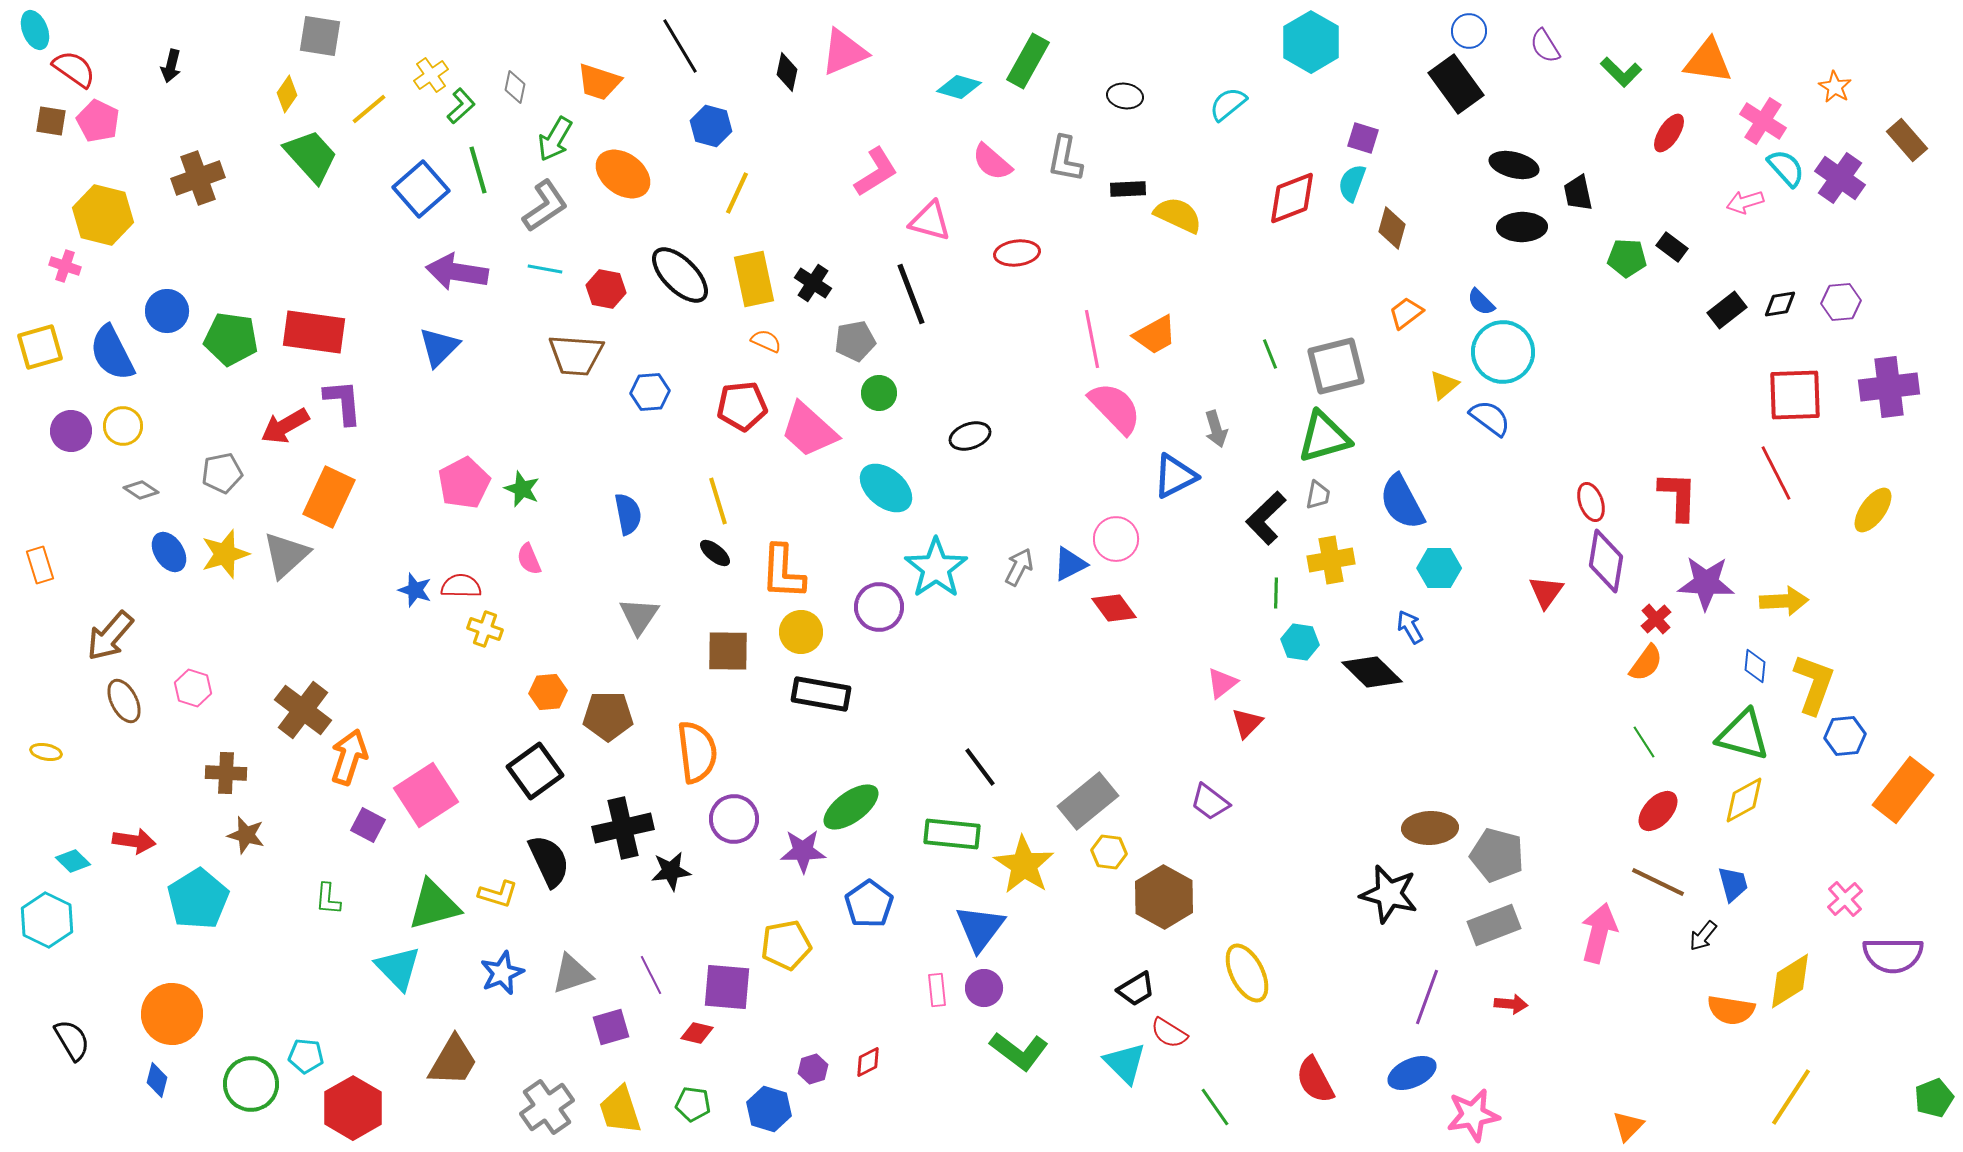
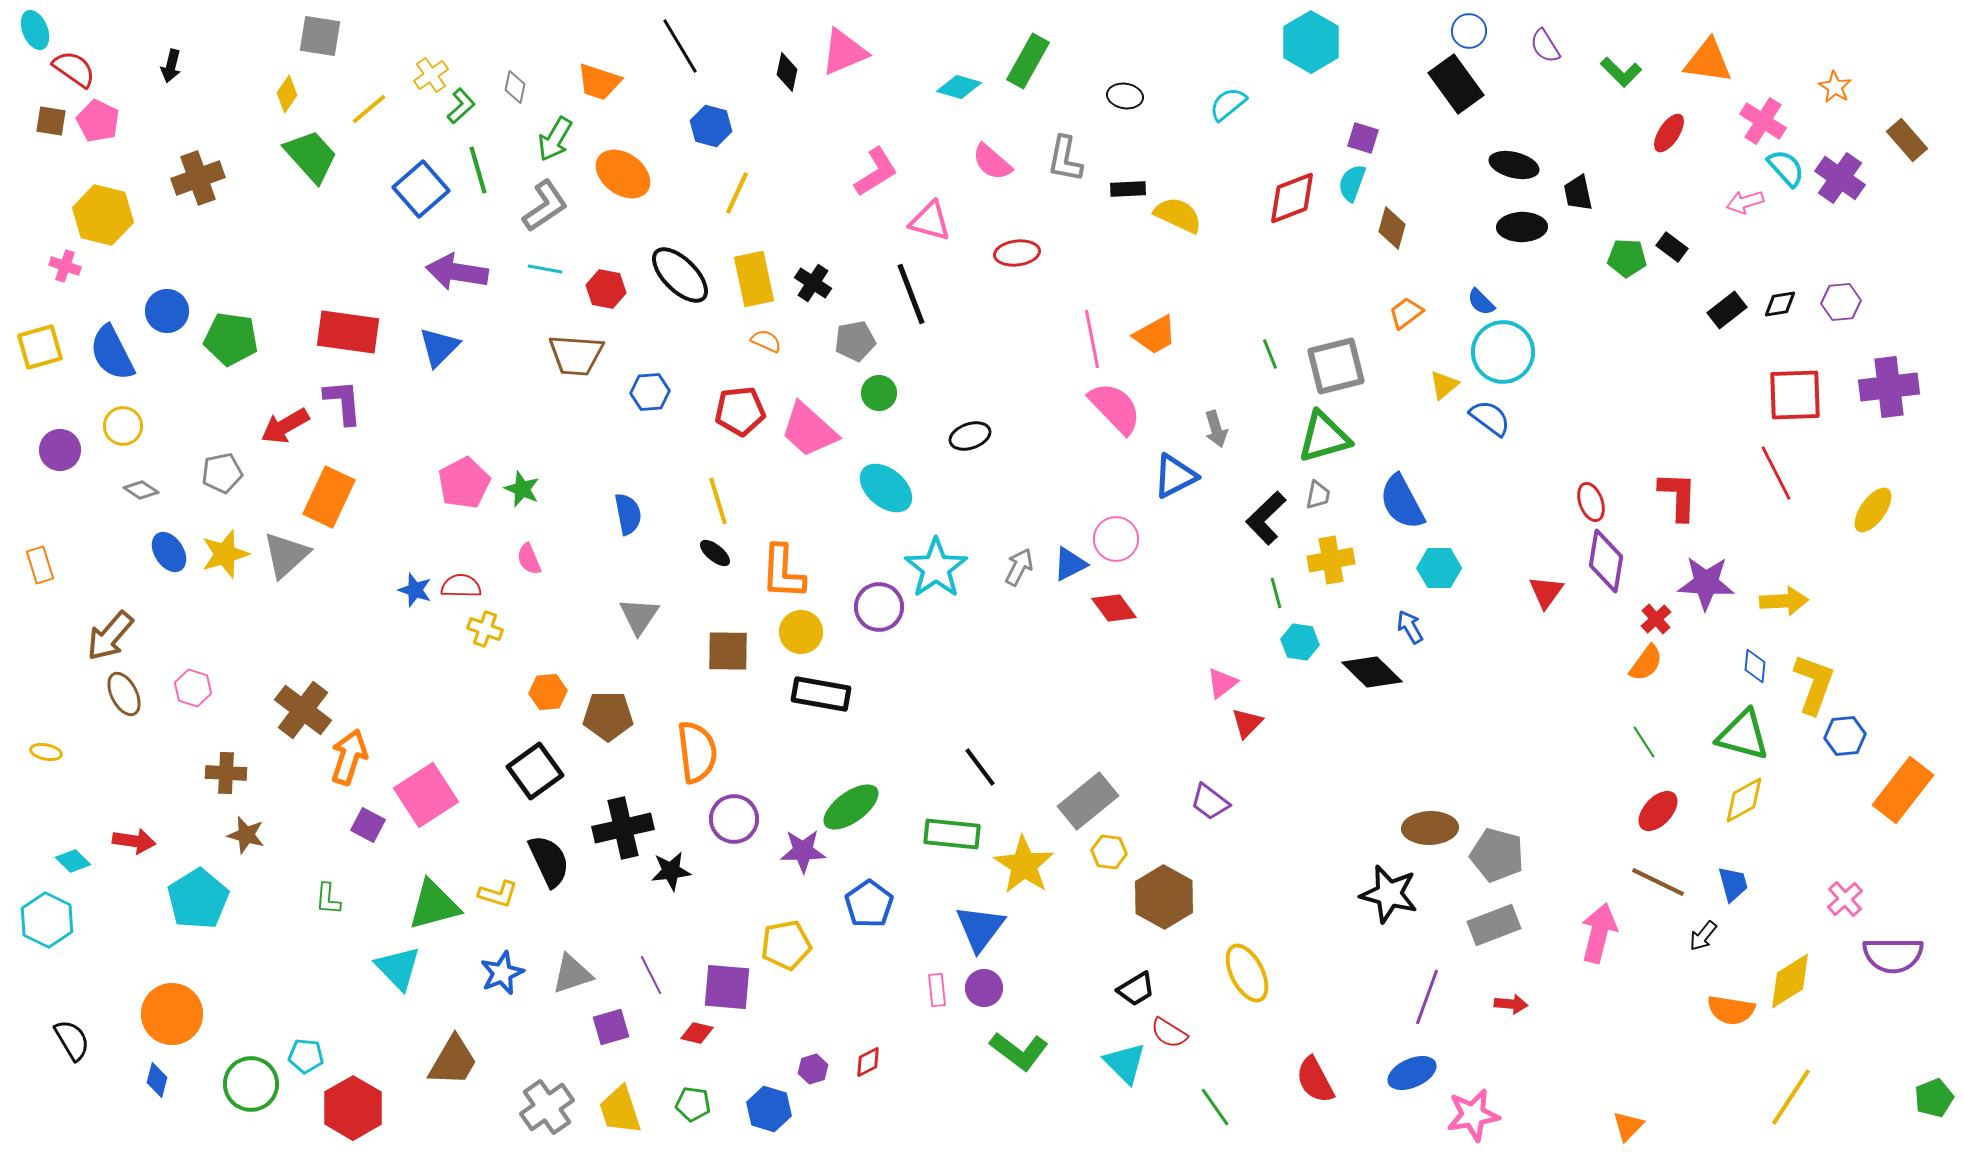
red rectangle at (314, 332): moved 34 px right
red pentagon at (742, 406): moved 2 px left, 5 px down
purple circle at (71, 431): moved 11 px left, 19 px down
green line at (1276, 593): rotated 16 degrees counterclockwise
brown ellipse at (124, 701): moved 7 px up
